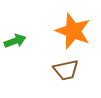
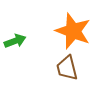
brown trapezoid: moved 1 px right, 2 px up; rotated 88 degrees clockwise
